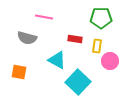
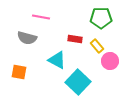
pink line: moved 3 px left
yellow rectangle: rotated 48 degrees counterclockwise
